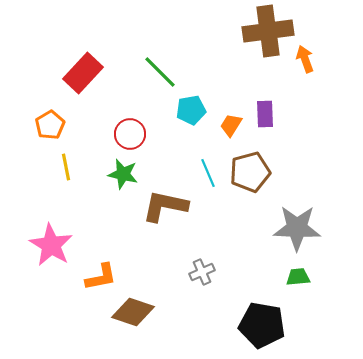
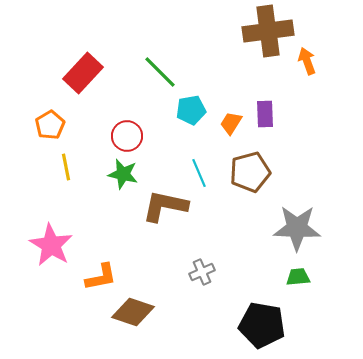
orange arrow: moved 2 px right, 2 px down
orange trapezoid: moved 2 px up
red circle: moved 3 px left, 2 px down
cyan line: moved 9 px left
